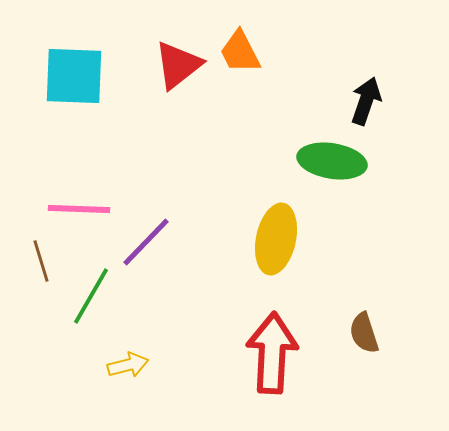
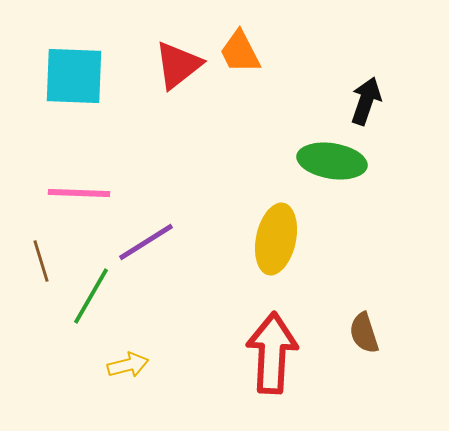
pink line: moved 16 px up
purple line: rotated 14 degrees clockwise
